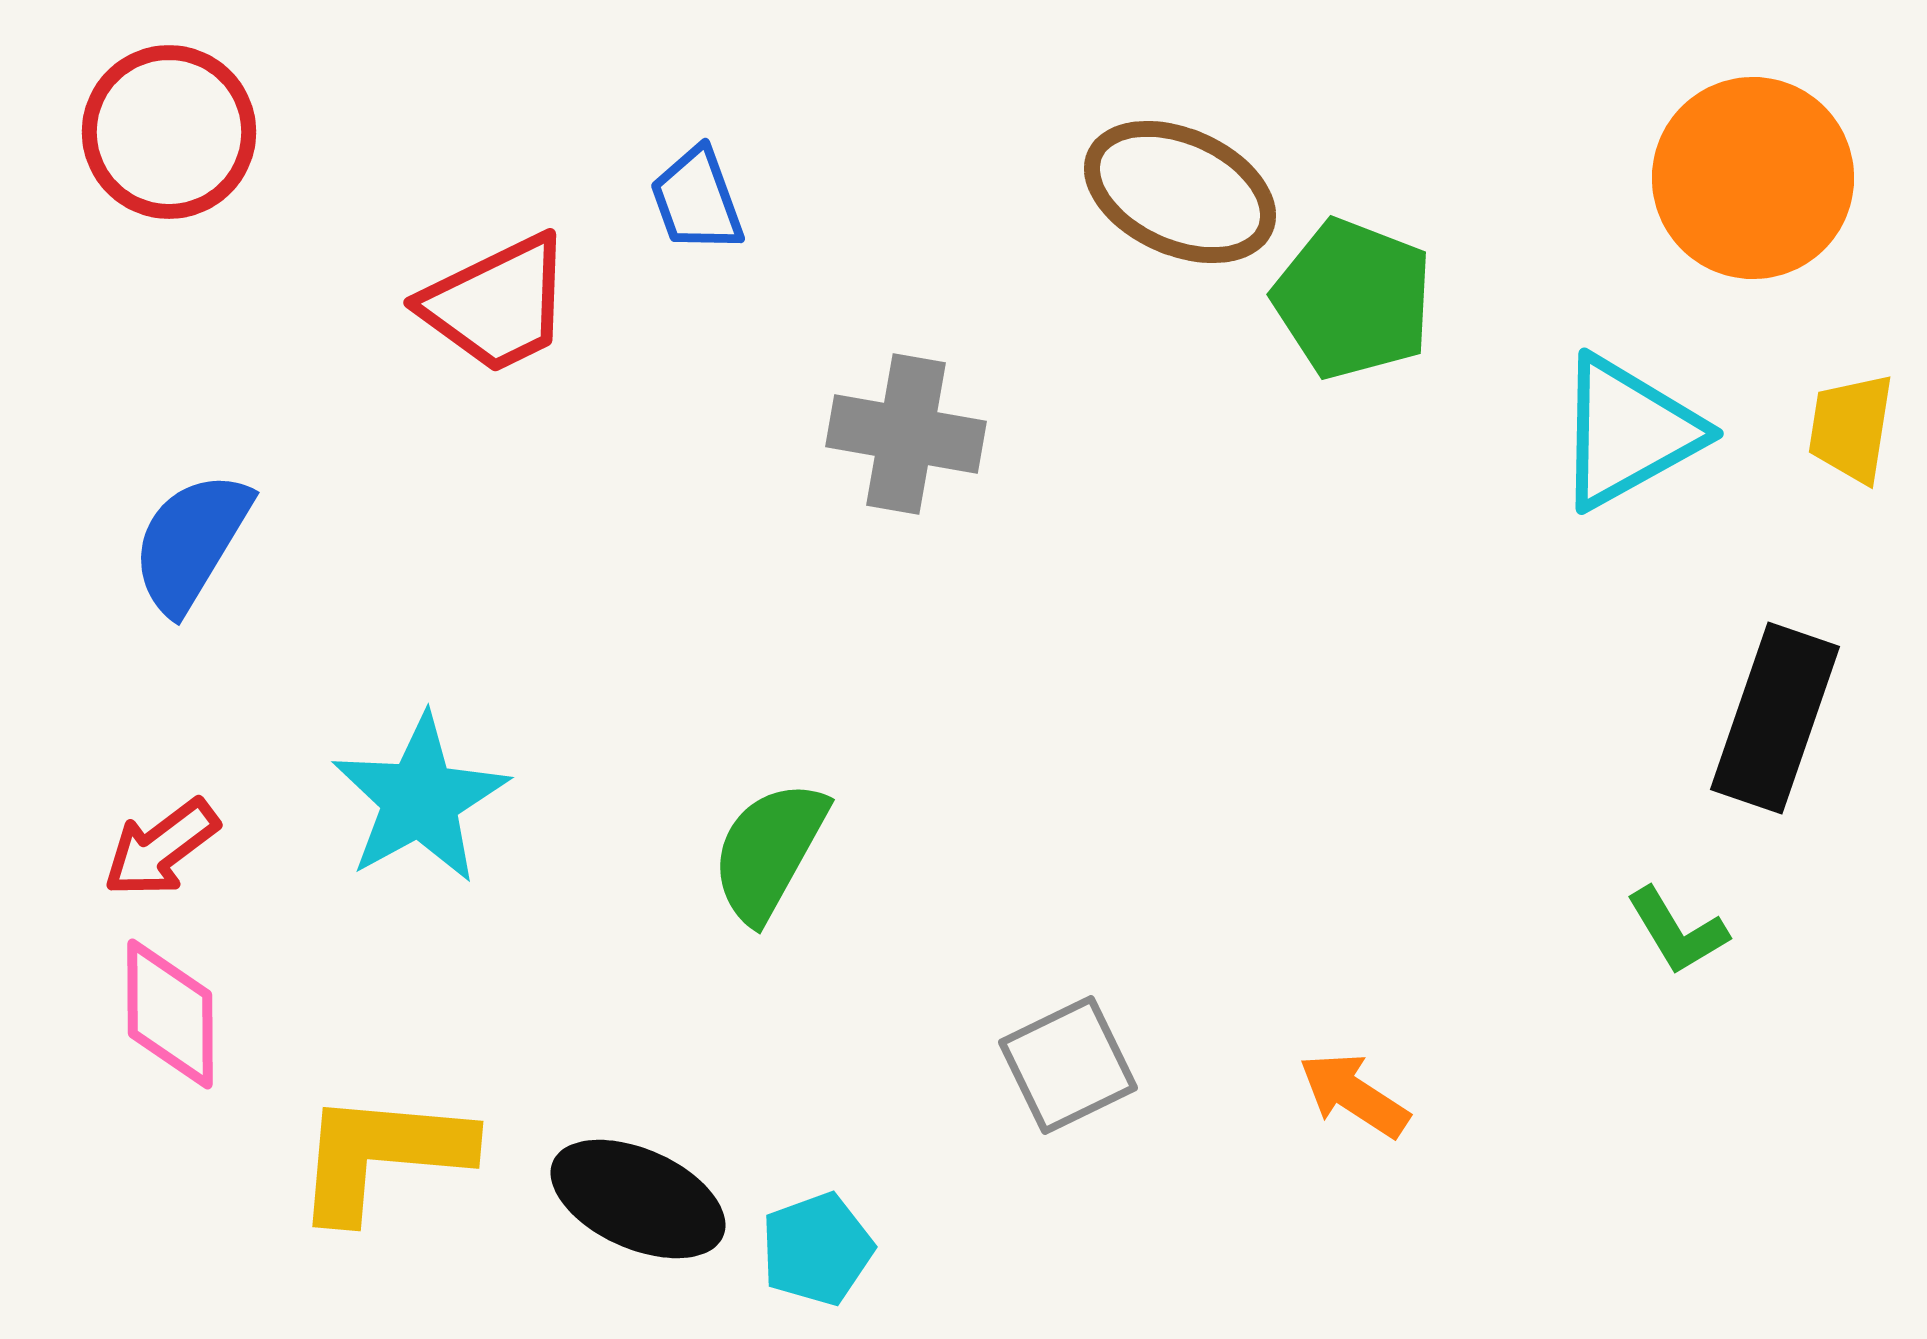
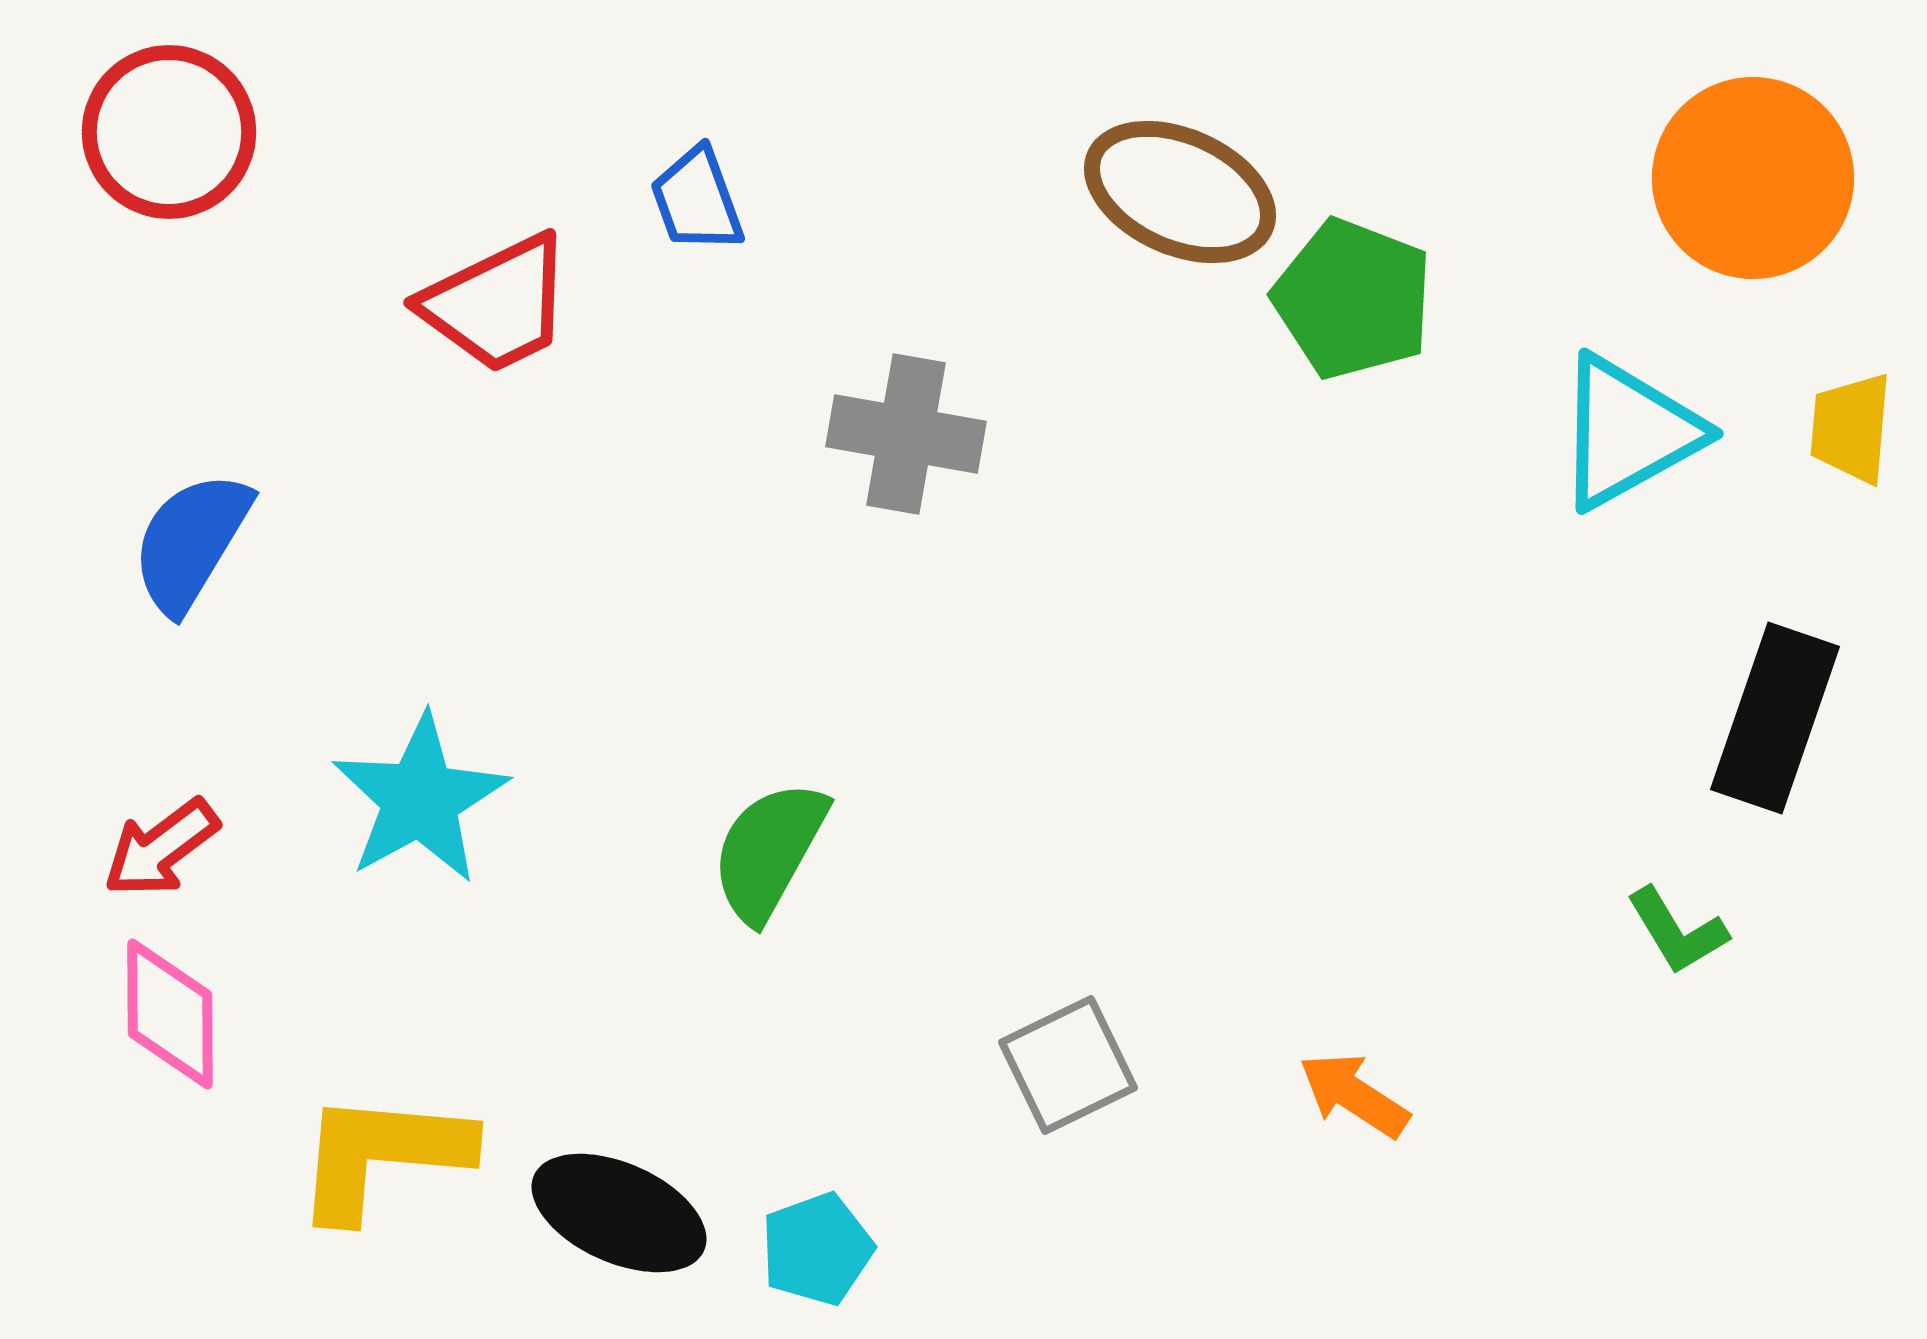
yellow trapezoid: rotated 4 degrees counterclockwise
black ellipse: moved 19 px left, 14 px down
